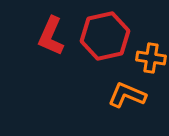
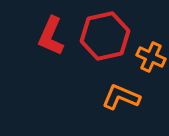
orange cross: moved 1 px up; rotated 16 degrees clockwise
orange L-shape: moved 6 px left, 2 px down
